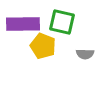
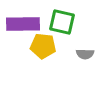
yellow pentagon: rotated 15 degrees counterclockwise
